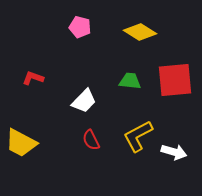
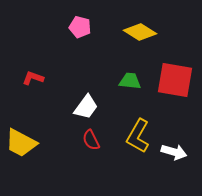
red square: rotated 15 degrees clockwise
white trapezoid: moved 2 px right, 6 px down; rotated 8 degrees counterclockwise
yellow L-shape: rotated 32 degrees counterclockwise
